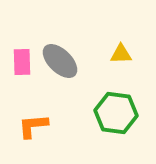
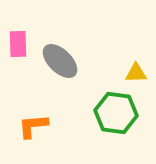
yellow triangle: moved 15 px right, 19 px down
pink rectangle: moved 4 px left, 18 px up
